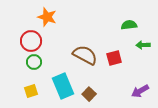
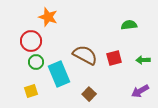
orange star: moved 1 px right
green arrow: moved 15 px down
green circle: moved 2 px right
cyan rectangle: moved 4 px left, 12 px up
